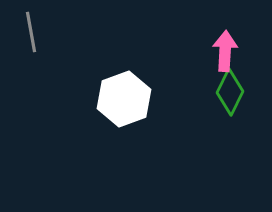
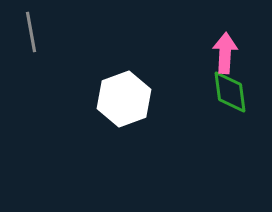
pink arrow: moved 2 px down
green diamond: rotated 33 degrees counterclockwise
